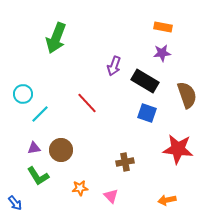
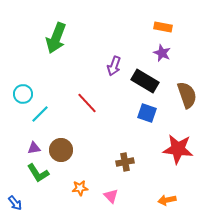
purple star: rotated 30 degrees clockwise
green L-shape: moved 3 px up
